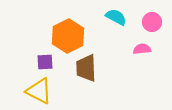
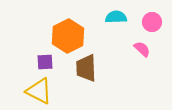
cyan semicircle: rotated 30 degrees counterclockwise
pink semicircle: rotated 48 degrees clockwise
